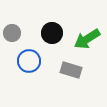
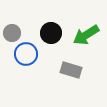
black circle: moved 1 px left
green arrow: moved 1 px left, 4 px up
blue circle: moved 3 px left, 7 px up
